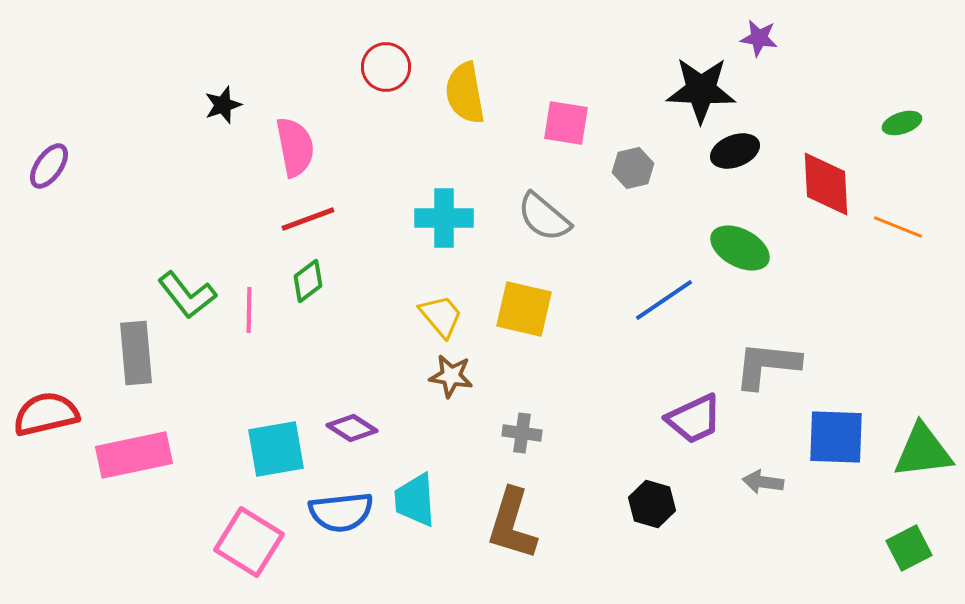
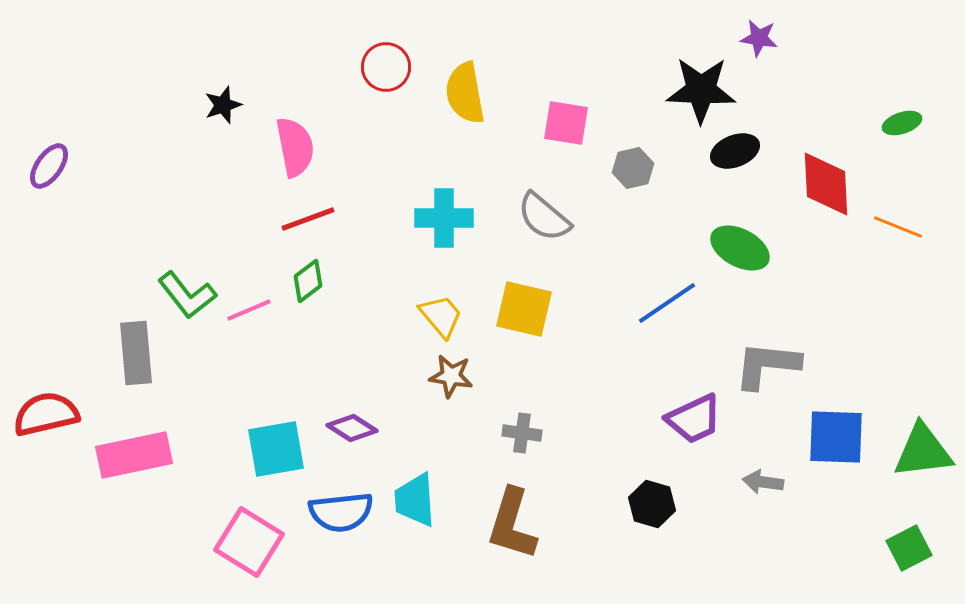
blue line at (664, 300): moved 3 px right, 3 px down
pink line at (249, 310): rotated 66 degrees clockwise
